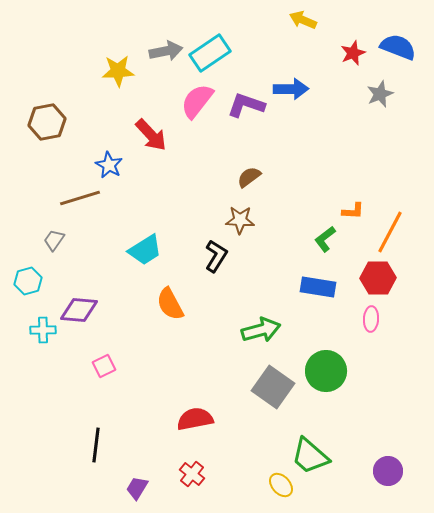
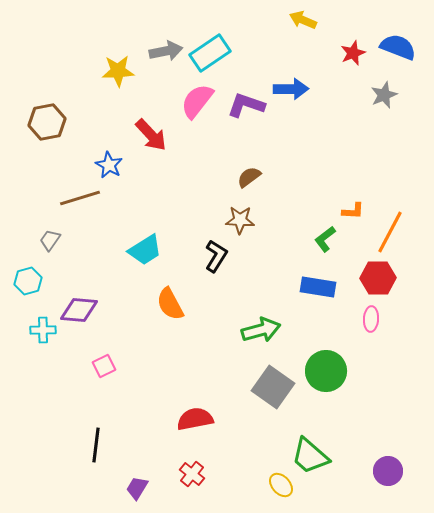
gray star: moved 4 px right, 1 px down
gray trapezoid: moved 4 px left
